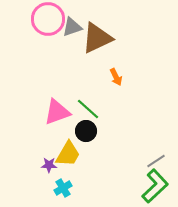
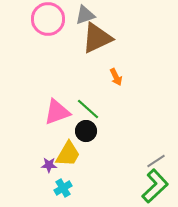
gray triangle: moved 13 px right, 12 px up
